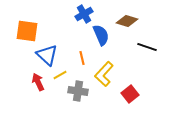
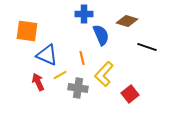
blue cross: rotated 30 degrees clockwise
blue triangle: rotated 20 degrees counterclockwise
gray cross: moved 3 px up
